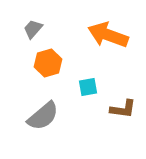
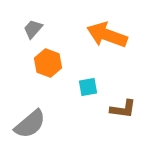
orange arrow: moved 1 px left
orange hexagon: rotated 24 degrees counterclockwise
gray semicircle: moved 13 px left, 8 px down
